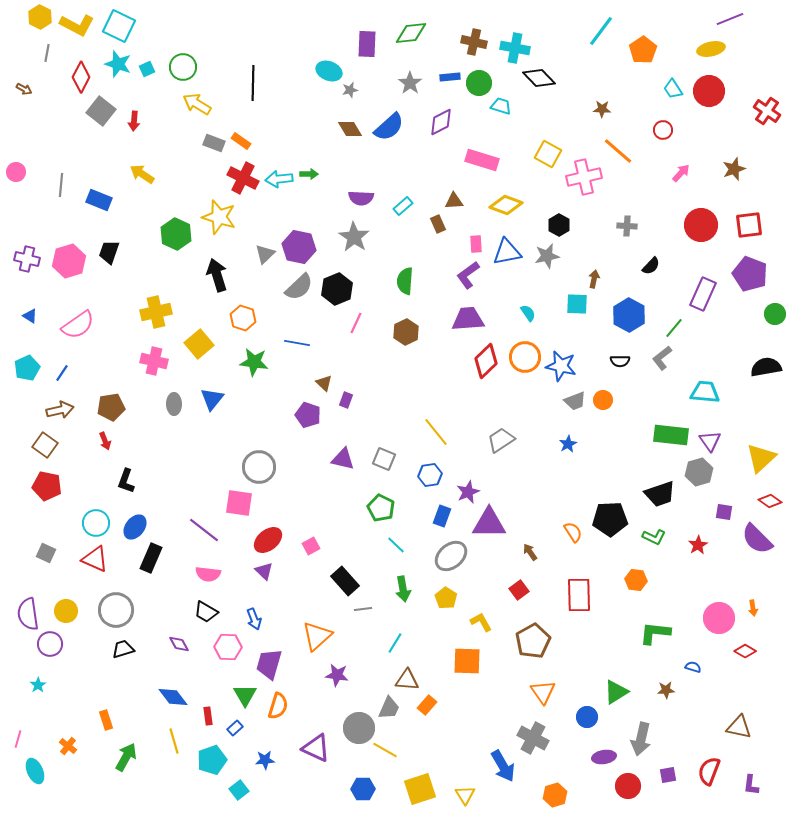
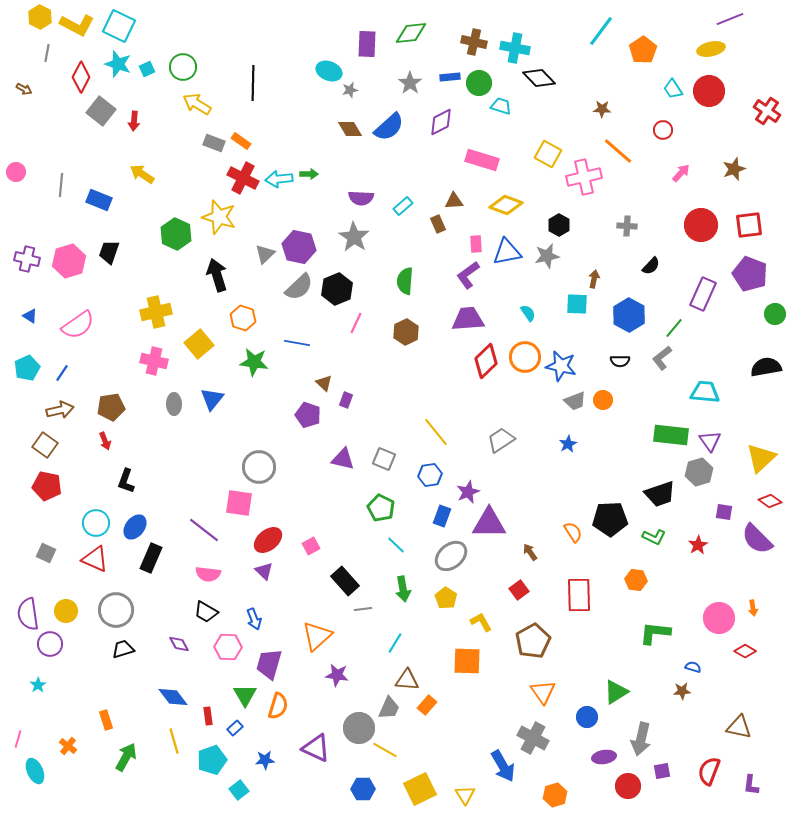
brown star at (666, 690): moved 16 px right, 1 px down
purple square at (668, 775): moved 6 px left, 4 px up
yellow square at (420, 789): rotated 8 degrees counterclockwise
